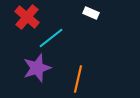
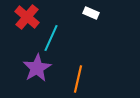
cyan line: rotated 28 degrees counterclockwise
purple star: rotated 12 degrees counterclockwise
